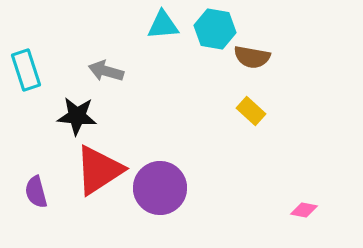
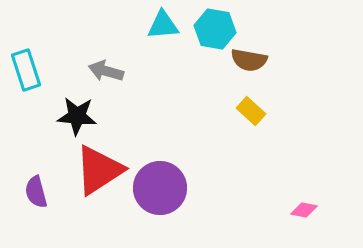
brown semicircle: moved 3 px left, 3 px down
